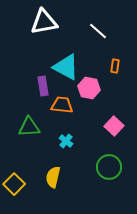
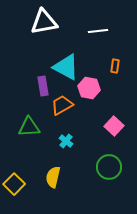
white line: rotated 48 degrees counterclockwise
orange trapezoid: rotated 35 degrees counterclockwise
